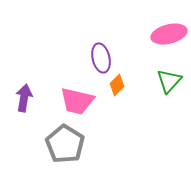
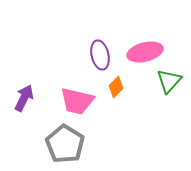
pink ellipse: moved 24 px left, 18 px down
purple ellipse: moved 1 px left, 3 px up
orange diamond: moved 1 px left, 2 px down
purple arrow: rotated 16 degrees clockwise
